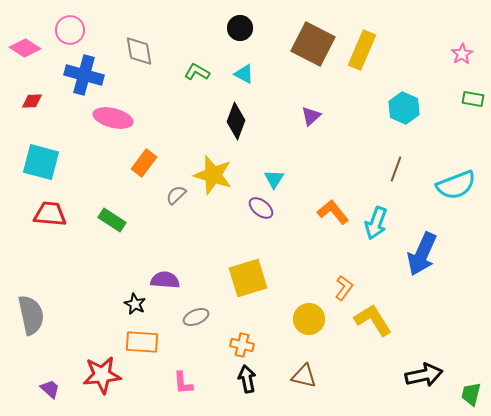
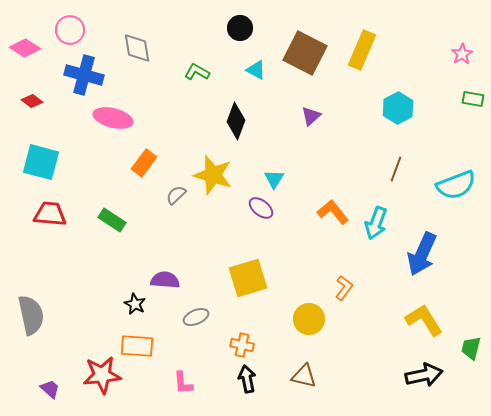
brown square at (313, 44): moved 8 px left, 9 px down
gray diamond at (139, 51): moved 2 px left, 3 px up
cyan triangle at (244, 74): moved 12 px right, 4 px up
red diamond at (32, 101): rotated 40 degrees clockwise
cyan hexagon at (404, 108): moved 6 px left; rotated 8 degrees clockwise
yellow L-shape at (373, 320): moved 51 px right
orange rectangle at (142, 342): moved 5 px left, 4 px down
green trapezoid at (471, 394): moved 46 px up
